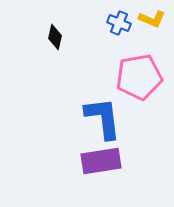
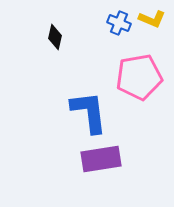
blue L-shape: moved 14 px left, 6 px up
purple rectangle: moved 2 px up
